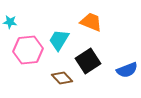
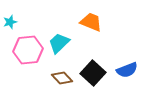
cyan star: rotated 24 degrees counterclockwise
cyan trapezoid: moved 3 px down; rotated 15 degrees clockwise
black square: moved 5 px right, 12 px down; rotated 15 degrees counterclockwise
